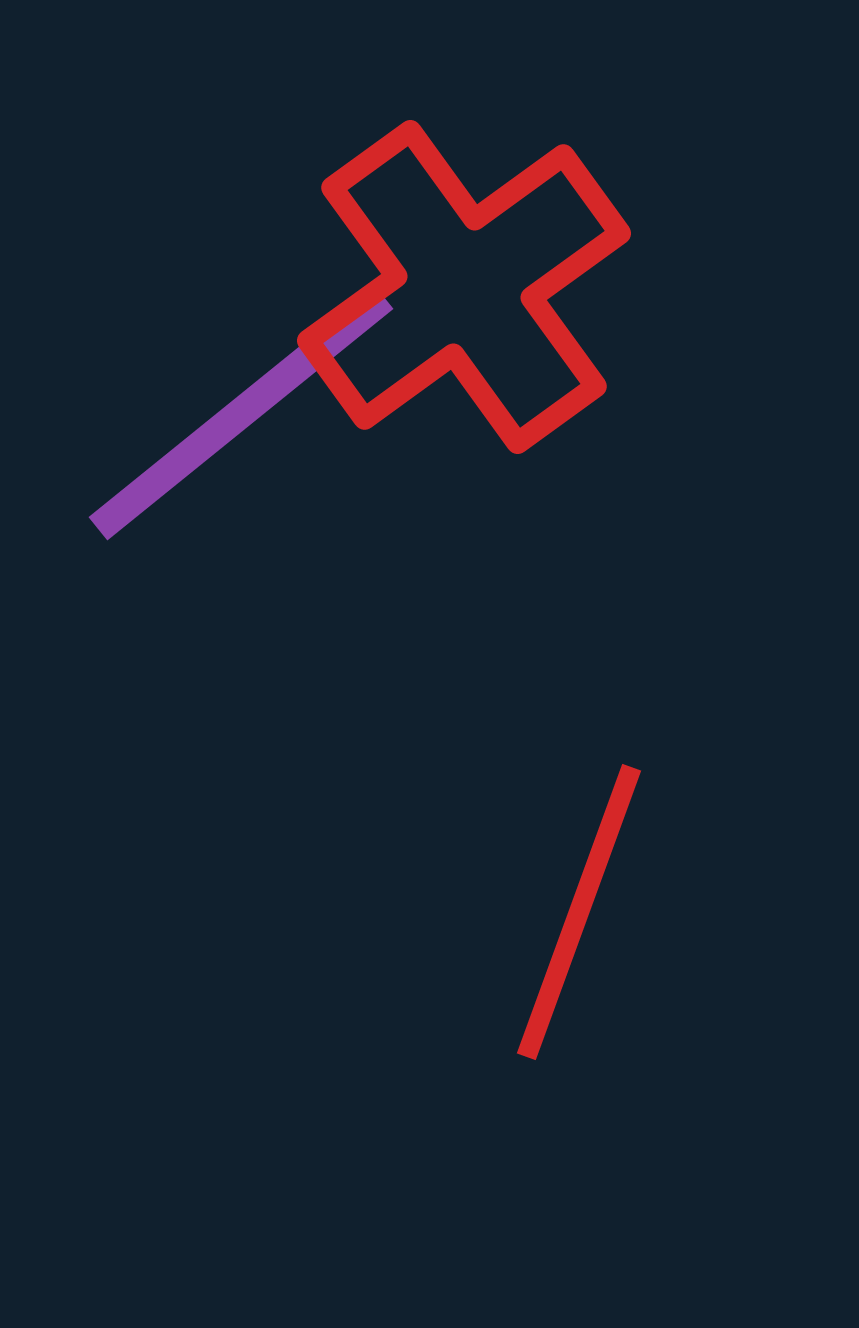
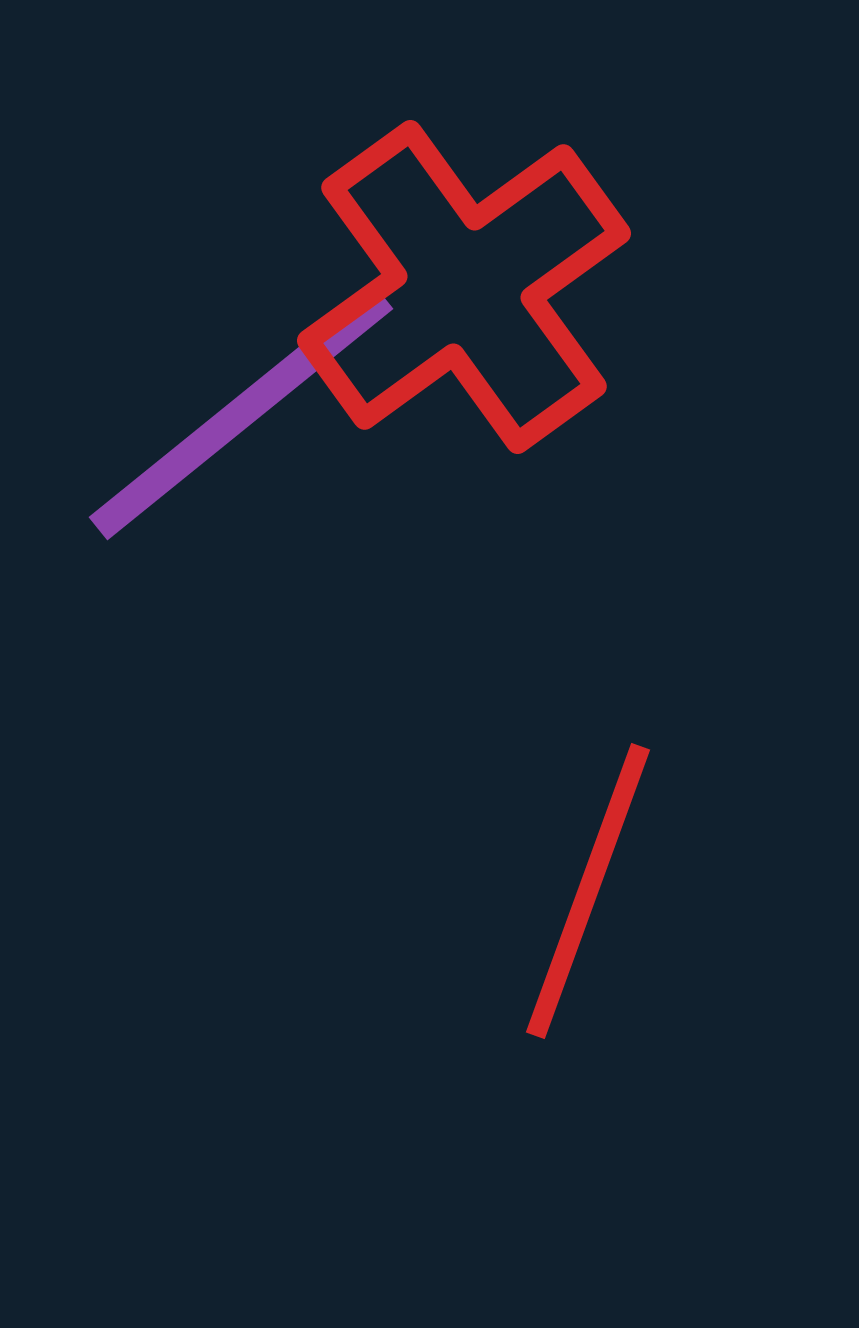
red line: moved 9 px right, 21 px up
